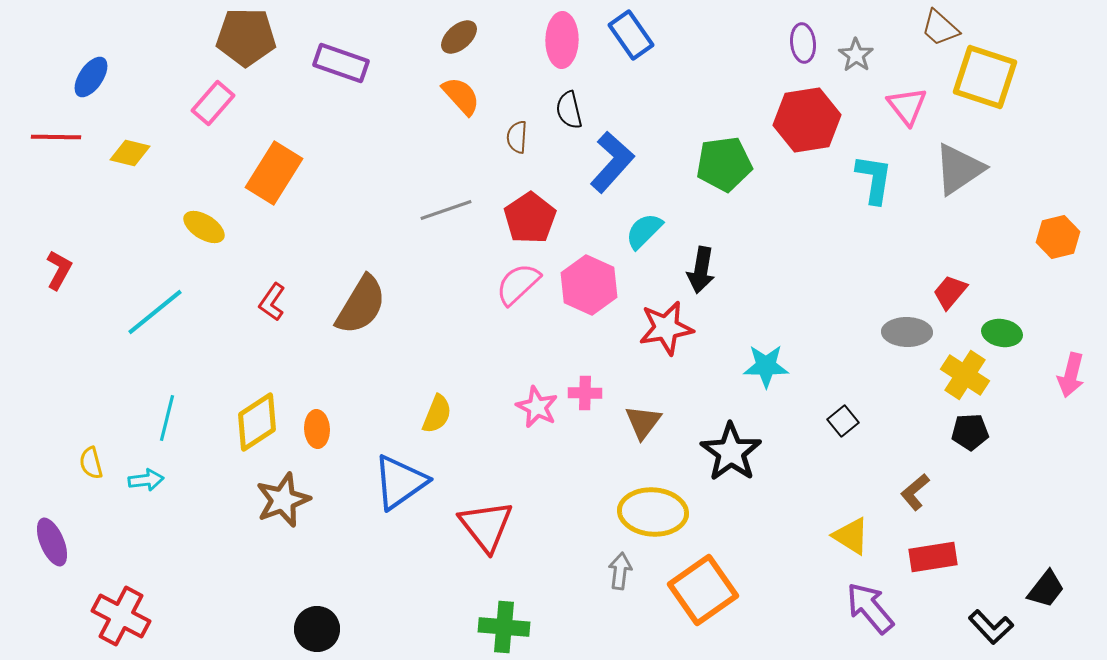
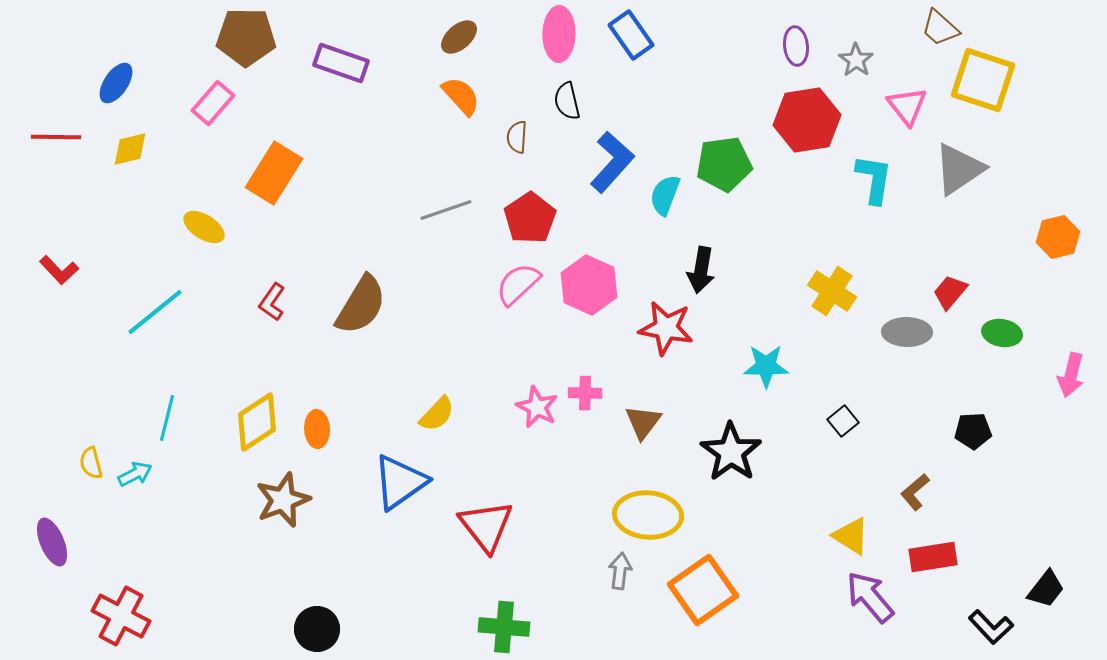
pink ellipse at (562, 40): moved 3 px left, 6 px up
purple ellipse at (803, 43): moved 7 px left, 3 px down
gray star at (856, 55): moved 5 px down
blue ellipse at (91, 77): moved 25 px right, 6 px down
yellow square at (985, 77): moved 2 px left, 3 px down
black semicircle at (569, 110): moved 2 px left, 9 px up
yellow diamond at (130, 153): moved 4 px up; rotated 27 degrees counterclockwise
cyan semicircle at (644, 231): moved 21 px right, 36 px up; rotated 24 degrees counterclockwise
red L-shape at (59, 270): rotated 108 degrees clockwise
red star at (666, 328): rotated 20 degrees clockwise
yellow cross at (965, 375): moved 133 px left, 84 px up
yellow semicircle at (437, 414): rotated 21 degrees clockwise
black pentagon at (970, 432): moved 3 px right, 1 px up
cyan arrow at (146, 480): moved 11 px left, 6 px up; rotated 20 degrees counterclockwise
yellow ellipse at (653, 512): moved 5 px left, 3 px down
purple arrow at (870, 608): moved 11 px up
